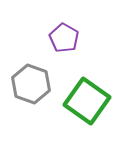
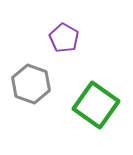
green square: moved 9 px right, 4 px down
